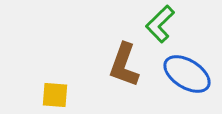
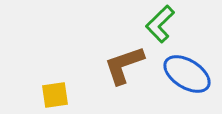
brown L-shape: rotated 51 degrees clockwise
yellow square: rotated 12 degrees counterclockwise
